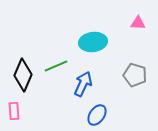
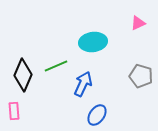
pink triangle: rotated 28 degrees counterclockwise
gray pentagon: moved 6 px right, 1 px down
